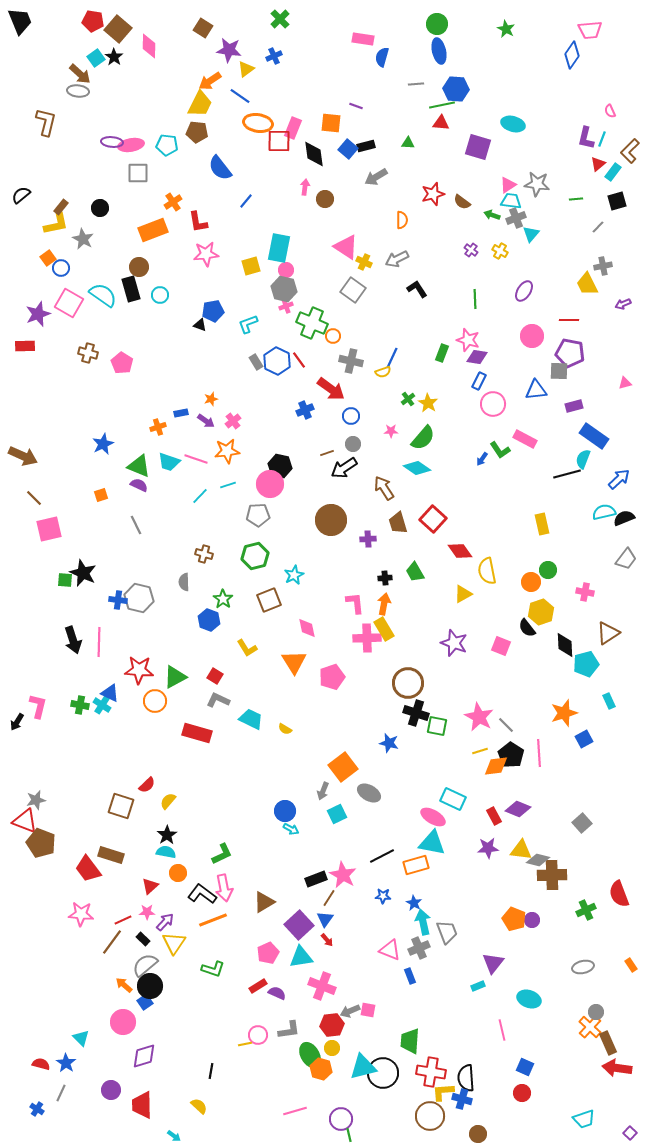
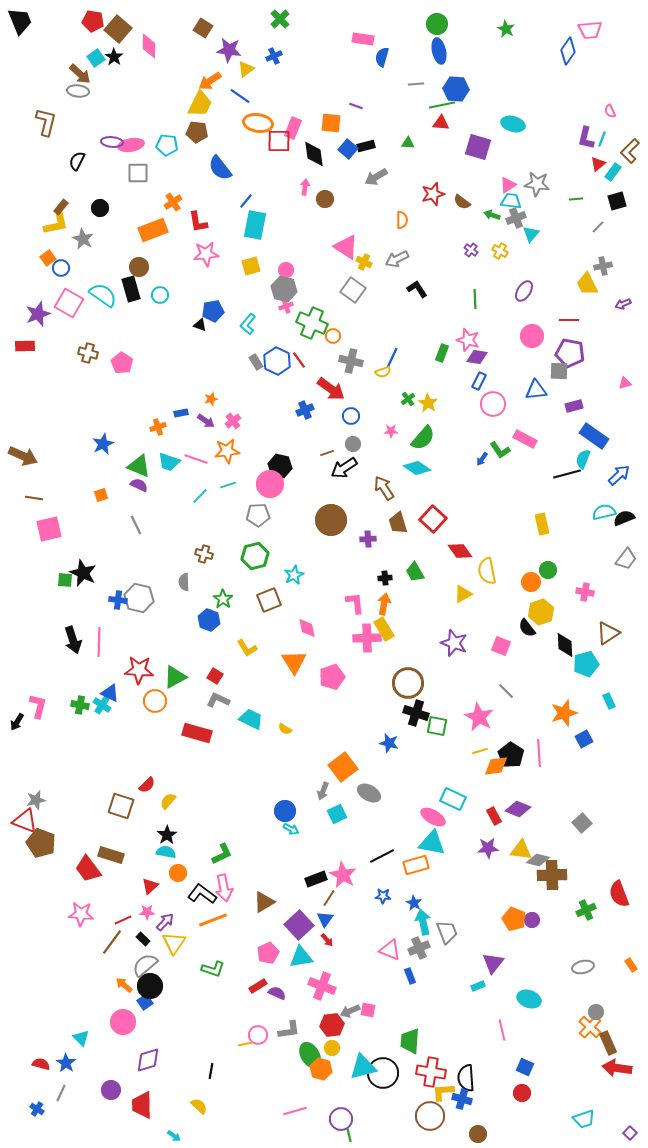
blue diamond at (572, 55): moved 4 px left, 4 px up
black semicircle at (21, 195): moved 56 px right, 34 px up; rotated 24 degrees counterclockwise
cyan rectangle at (279, 248): moved 24 px left, 23 px up
cyan L-shape at (248, 324): rotated 30 degrees counterclockwise
blue arrow at (619, 479): moved 4 px up
brown line at (34, 498): rotated 36 degrees counterclockwise
gray line at (506, 725): moved 34 px up
purple diamond at (144, 1056): moved 4 px right, 4 px down
